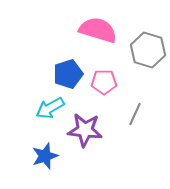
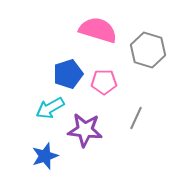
gray line: moved 1 px right, 4 px down
